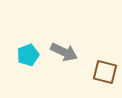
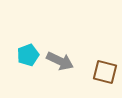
gray arrow: moved 4 px left, 9 px down
